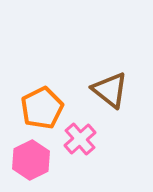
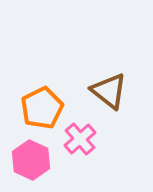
brown triangle: moved 1 px left, 1 px down
pink hexagon: rotated 9 degrees counterclockwise
